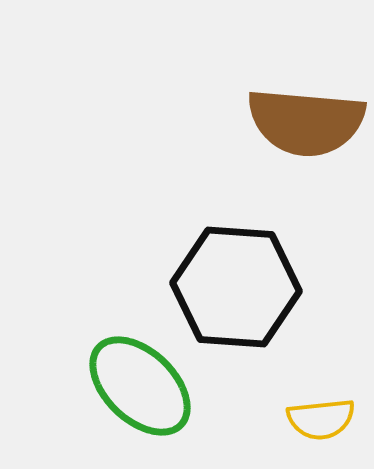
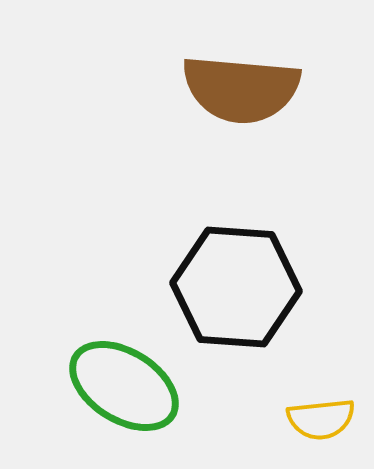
brown semicircle: moved 65 px left, 33 px up
green ellipse: moved 16 px left; rotated 12 degrees counterclockwise
